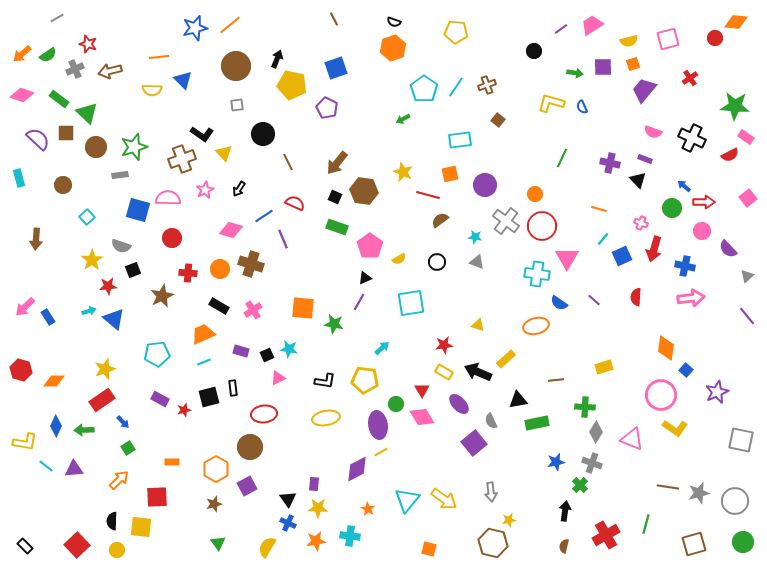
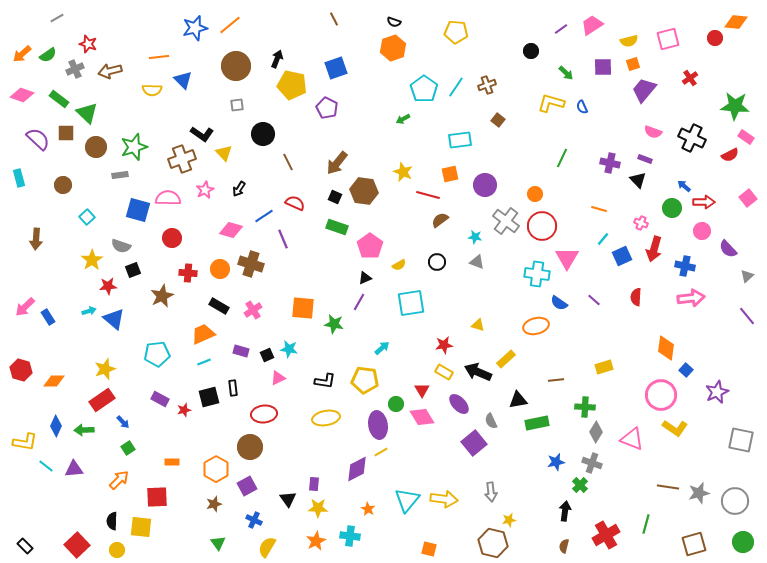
black circle at (534, 51): moved 3 px left
green arrow at (575, 73): moved 9 px left; rotated 35 degrees clockwise
yellow semicircle at (399, 259): moved 6 px down
yellow arrow at (444, 499): rotated 28 degrees counterclockwise
blue cross at (288, 523): moved 34 px left, 3 px up
orange star at (316, 541): rotated 18 degrees counterclockwise
